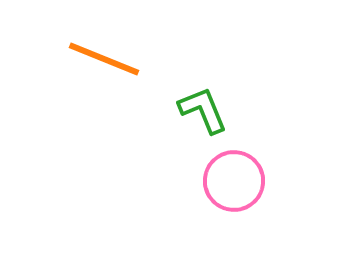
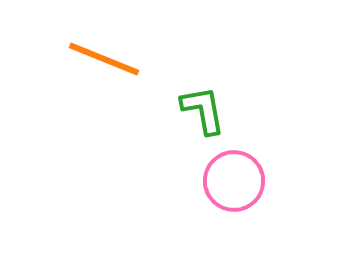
green L-shape: rotated 12 degrees clockwise
